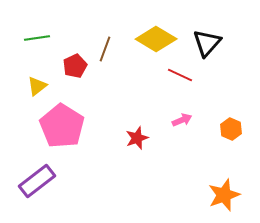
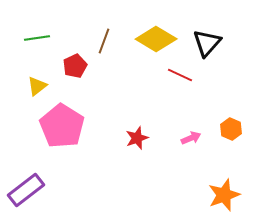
brown line: moved 1 px left, 8 px up
pink arrow: moved 9 px right, 18 px down
purple rectangle: moved 11 px left, 9 px down
